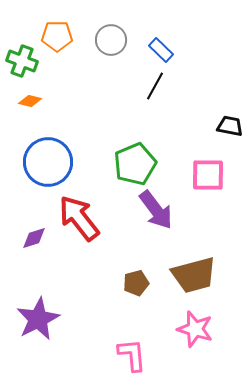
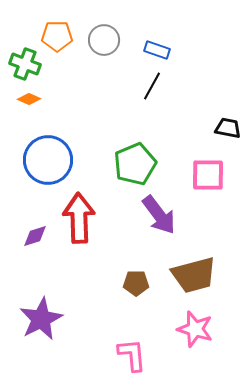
gray circle: moved 7 px left
blue rectangle: moved 4 px left; rotated 25 degrees counterclockwise
green cross: moved 3 px right, 3 px down
black line: moved 3 px left
orange diamond: moved 1 px left, 2 px up; rotated 10 degrees clockwise
black trapezoid: moved 2 px left, 2 px down
blue circle: moved 2 px up
purple arrow: moved 3 px right, 5 px down
red arrow: rotated 36 degrees clockwise
purple diamond: moved 1 px right, 2 px up
brown pentagon: rotated 15 degrees clockwise
purple star: moved 3 px right
